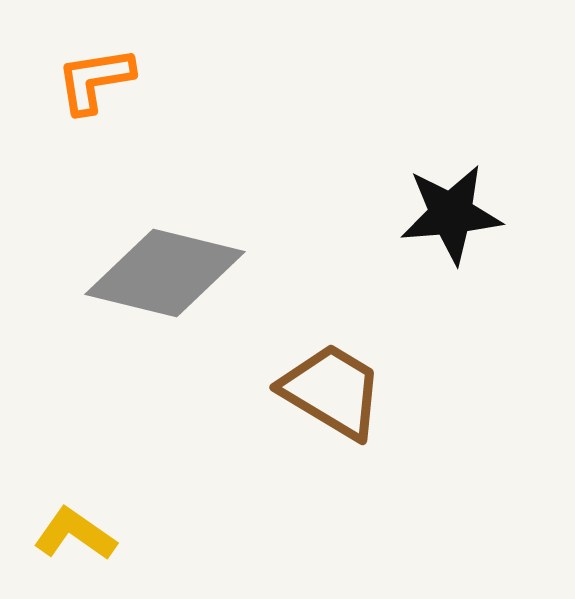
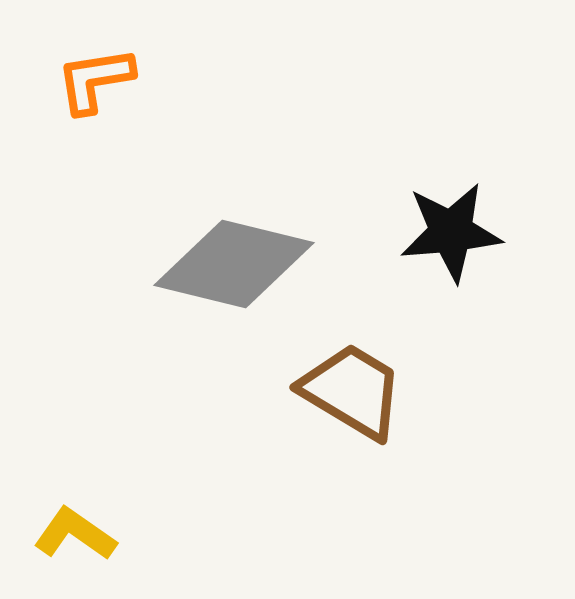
black star: moved 18 px down
gray diamond: moved 69 px right, 9 px up
brown trapezoid: moved 20 px right
